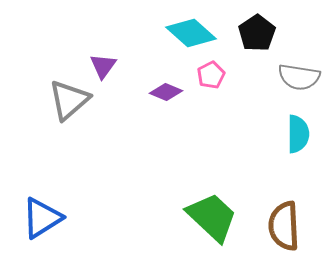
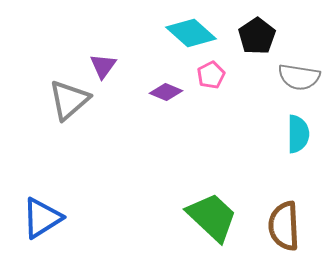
black pentagon: moved 3 px down
